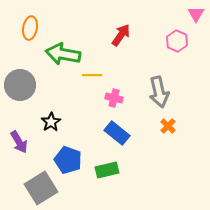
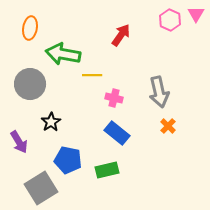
pink hexagon: moved 7 px left, 21 px up
gray circle: moved 10 px right, 1 px up
blue pentagon: rotated 8 degrees counterclockwise
